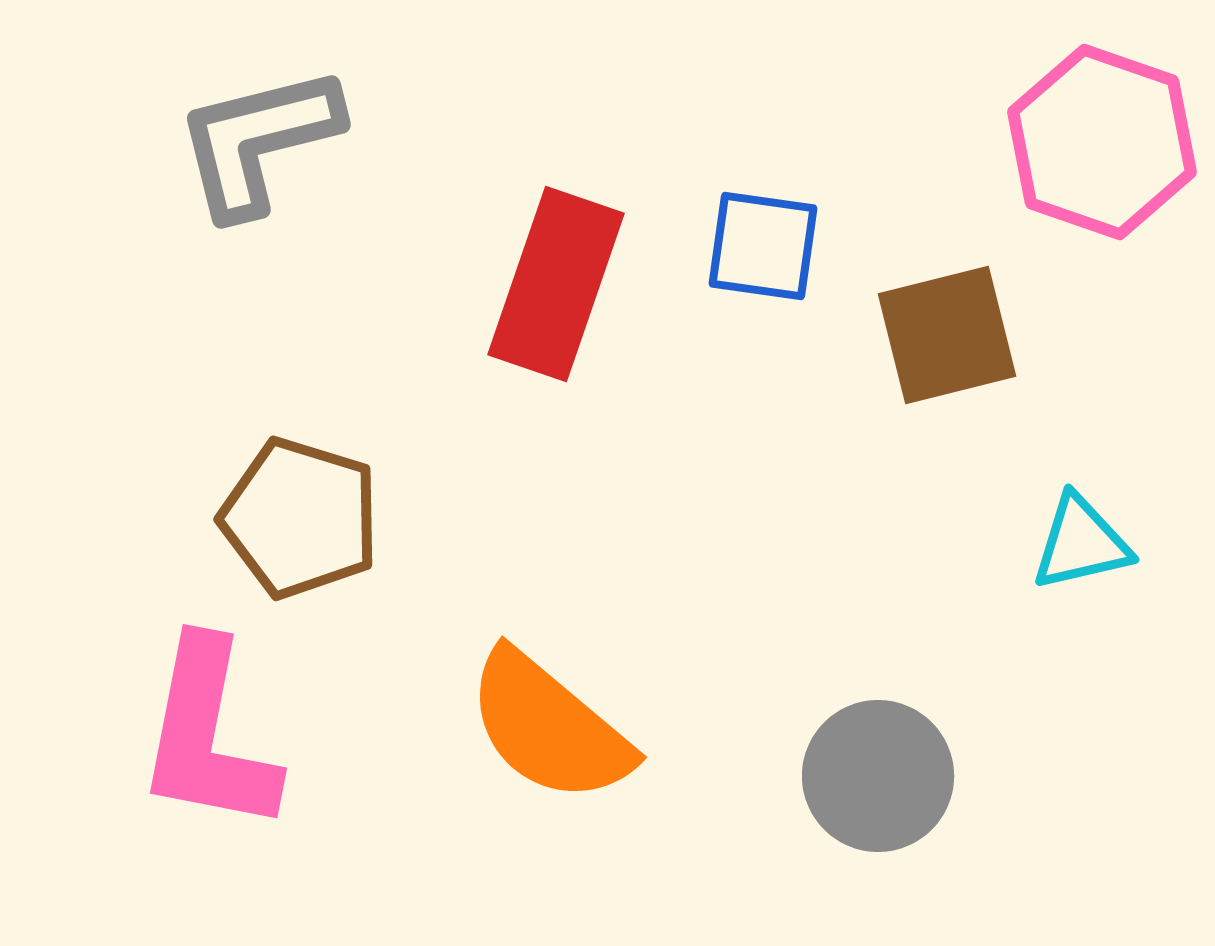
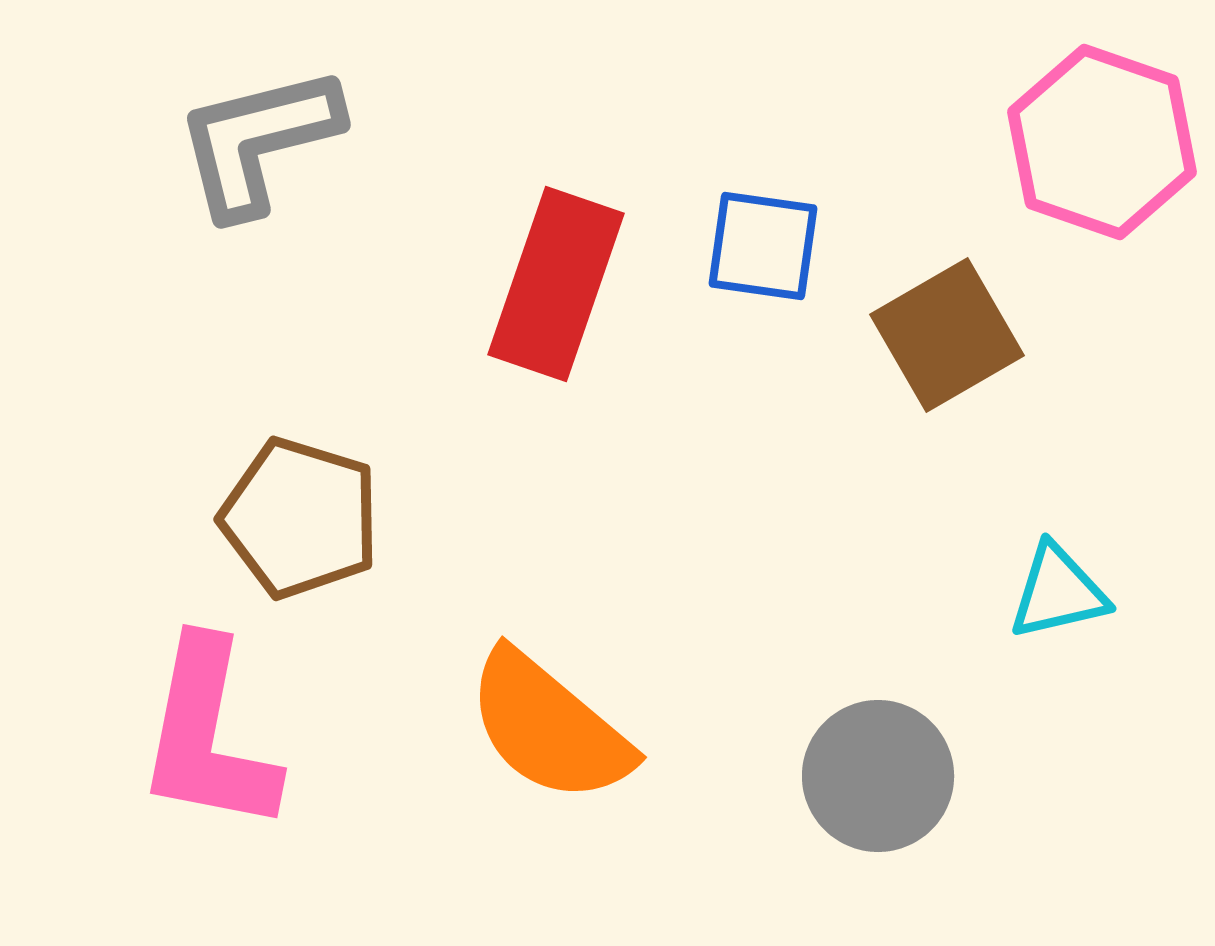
brown square: rotated 16 degrees counterclockwise
cyan triangle: moved 23 px left, 49 px down
